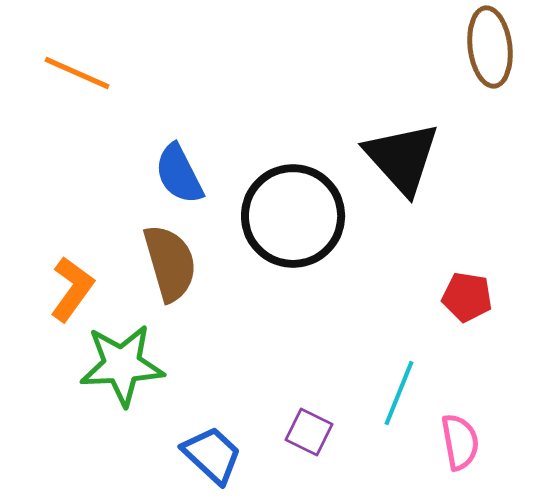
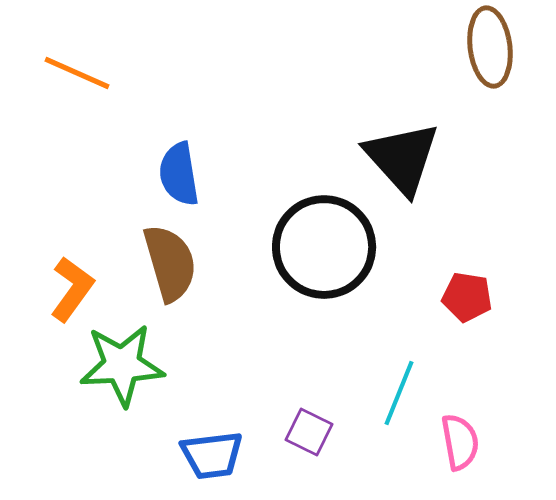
blue semicircle: rotated 18 degrees clockwise
black circle: moved 31 px right, 31 px down
blue trapezoid: rotated 130 degrees clockwise
